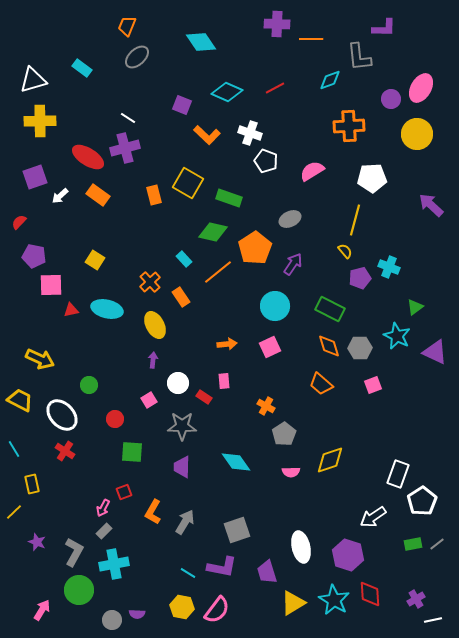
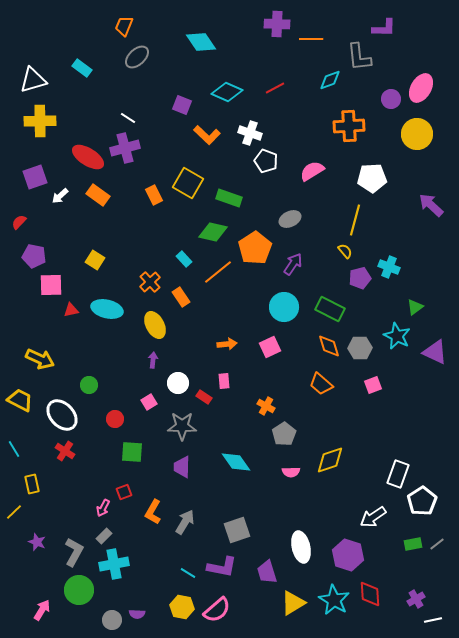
orange trapezoid at (127, 26): moved 3 px left
orange rectangle at (154, 195): rotated 12 degrees counterclockwise
cyan circle at (275, 306): moved 9 px right, 1 px down
pink square at (149, 400): moved 2 px down
gray rectangle at (104, 531): moved 5 px down
pink semicircle at (217, 610): rotated 12 degrees clockwise
